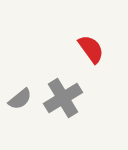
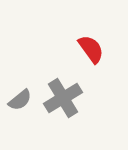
gray semicircle: moved 1 px down
